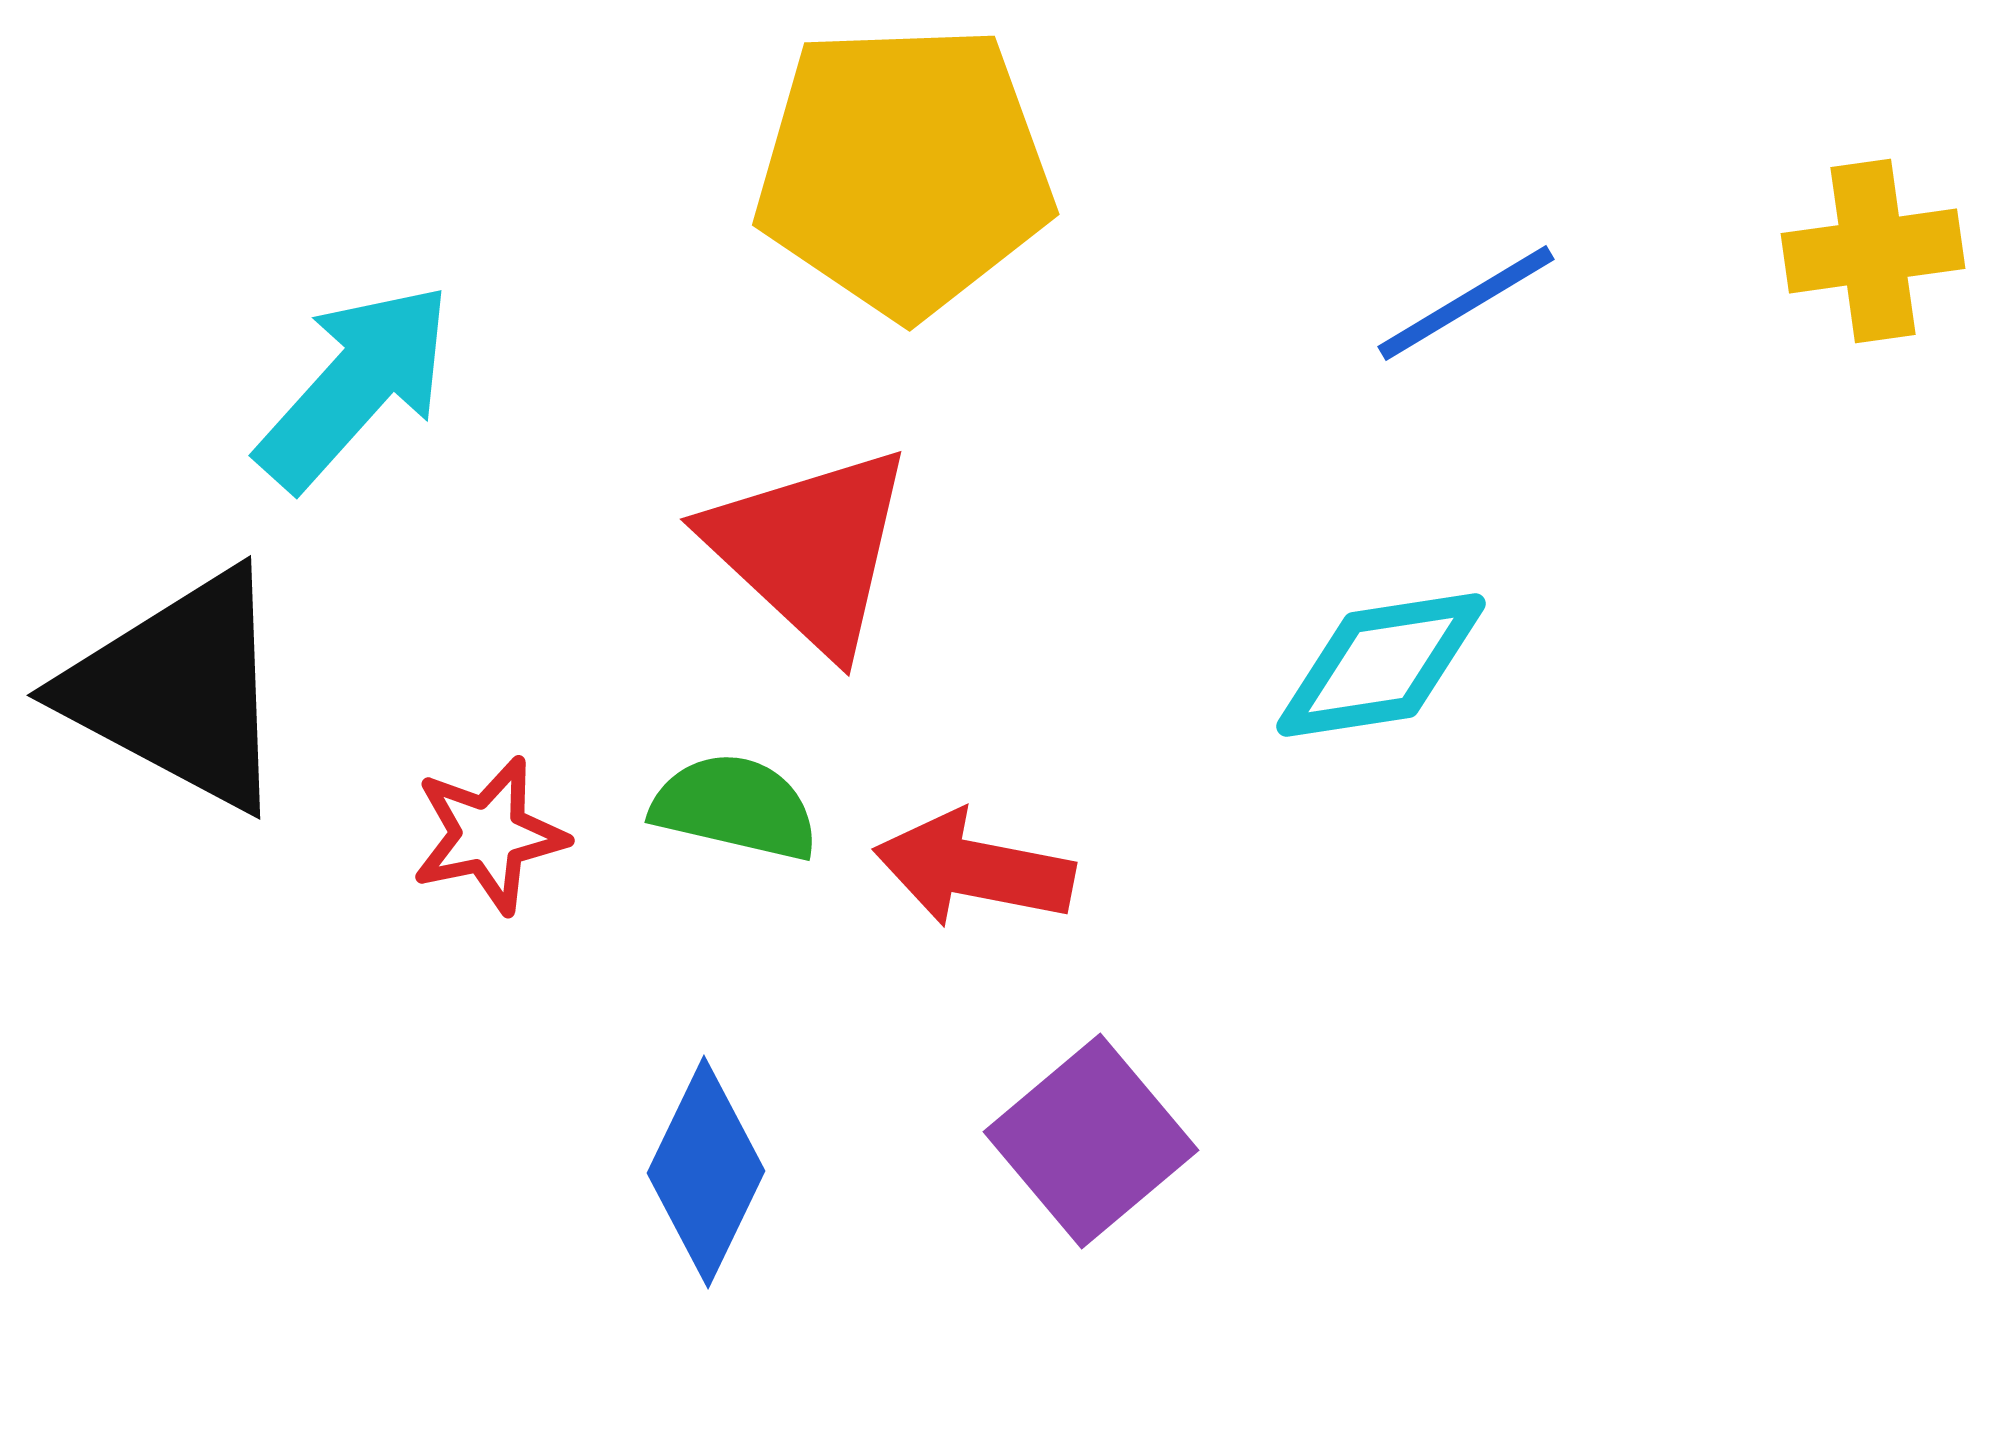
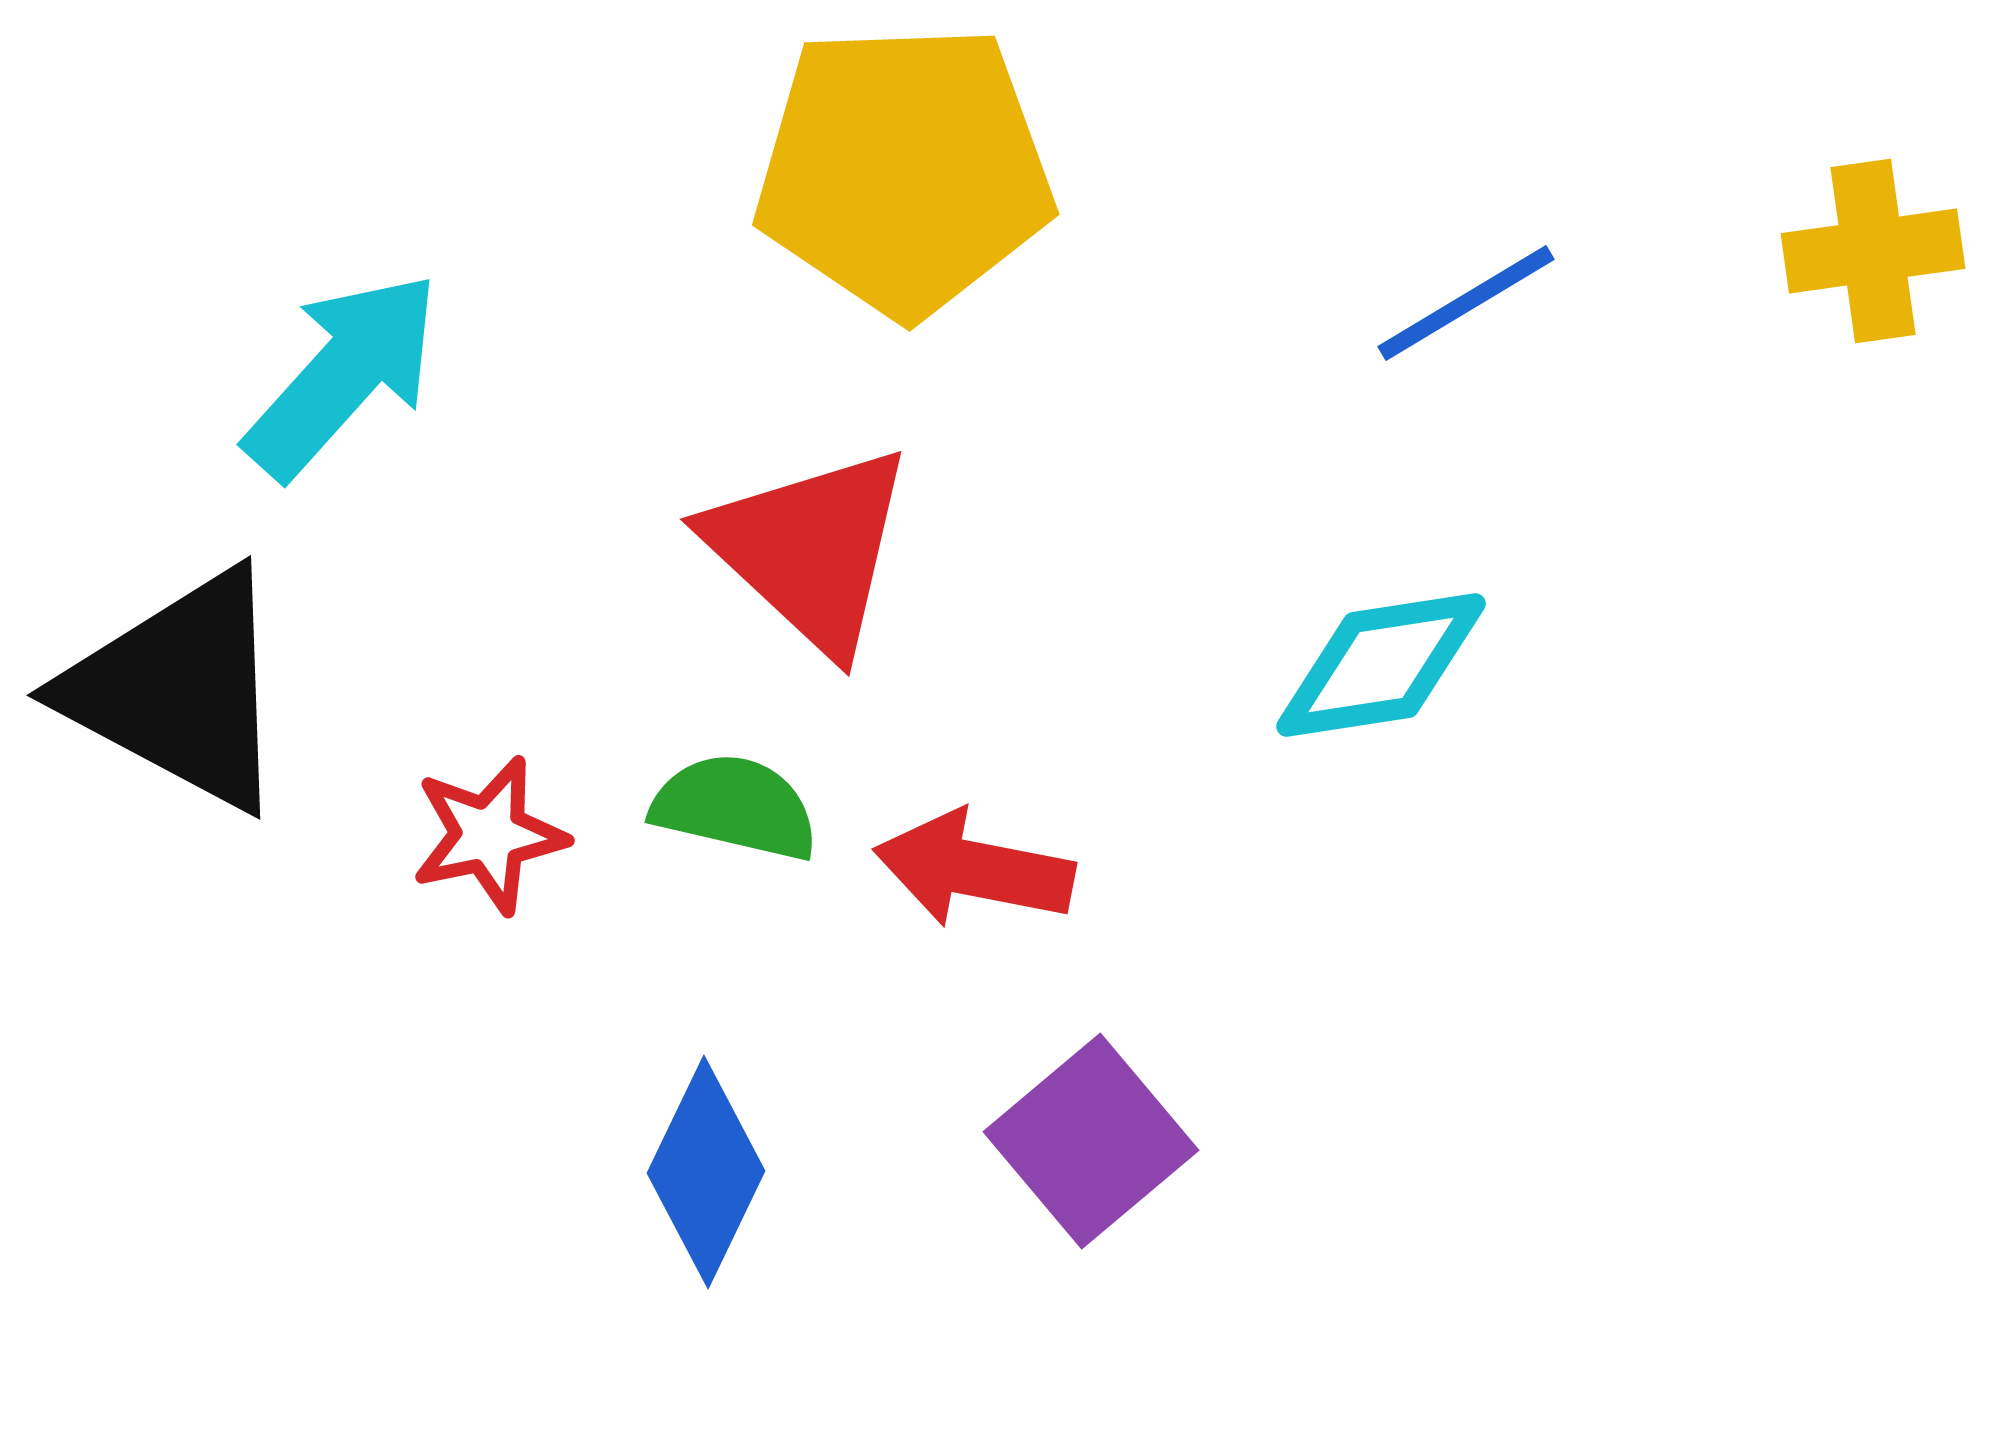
cyan arrow: moved 12 px left, 11 px up
